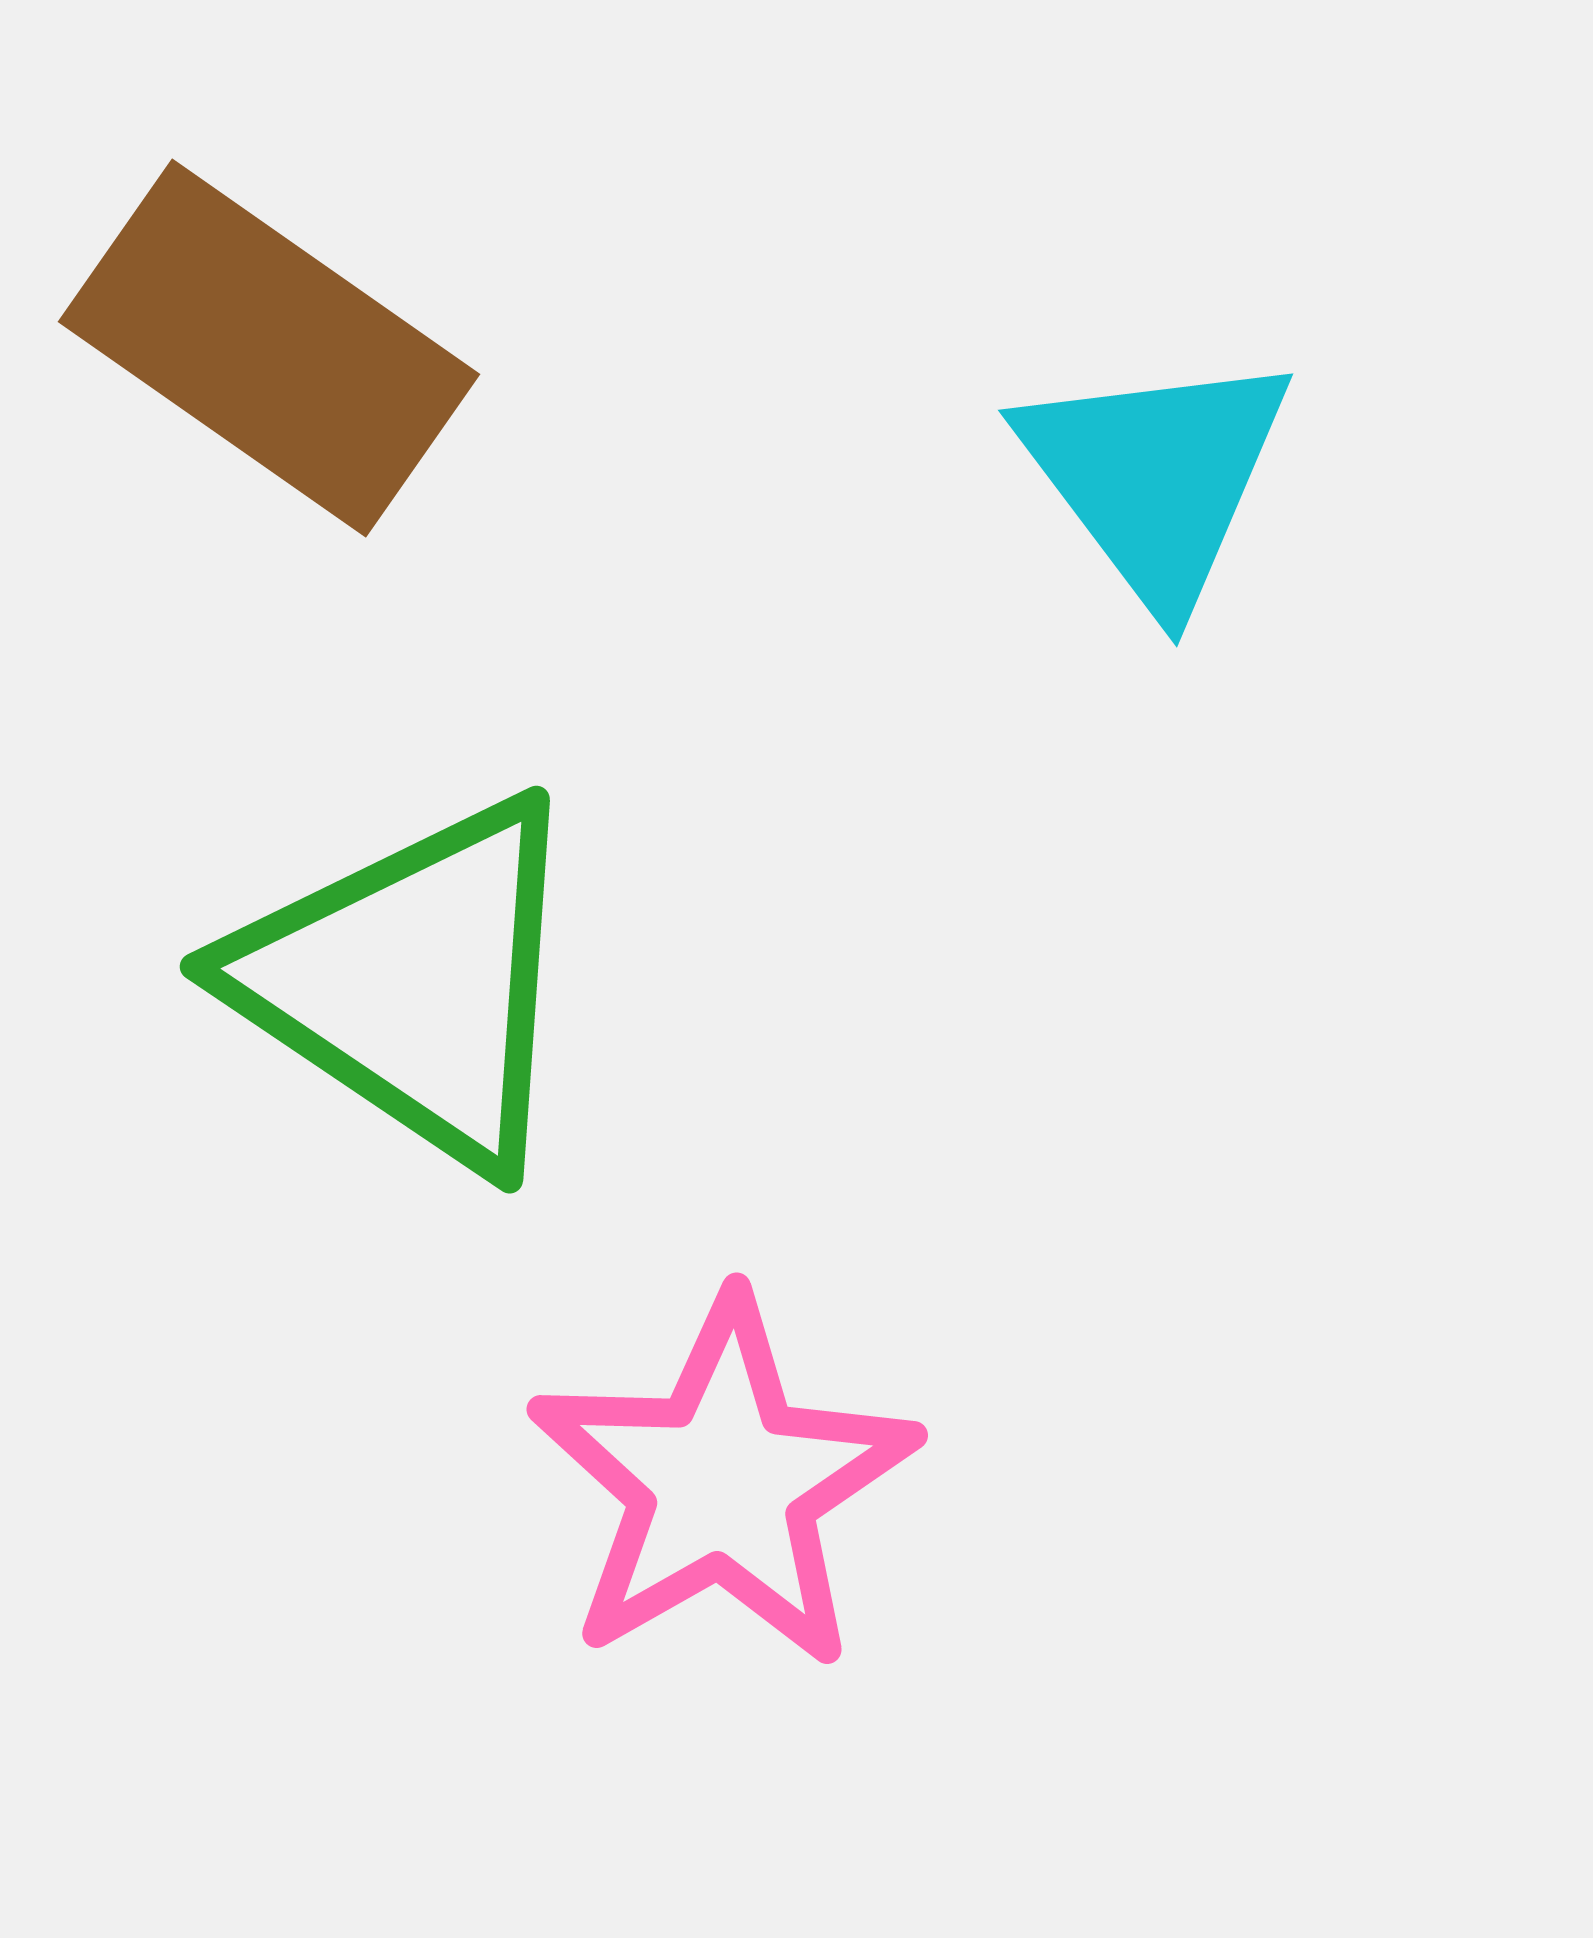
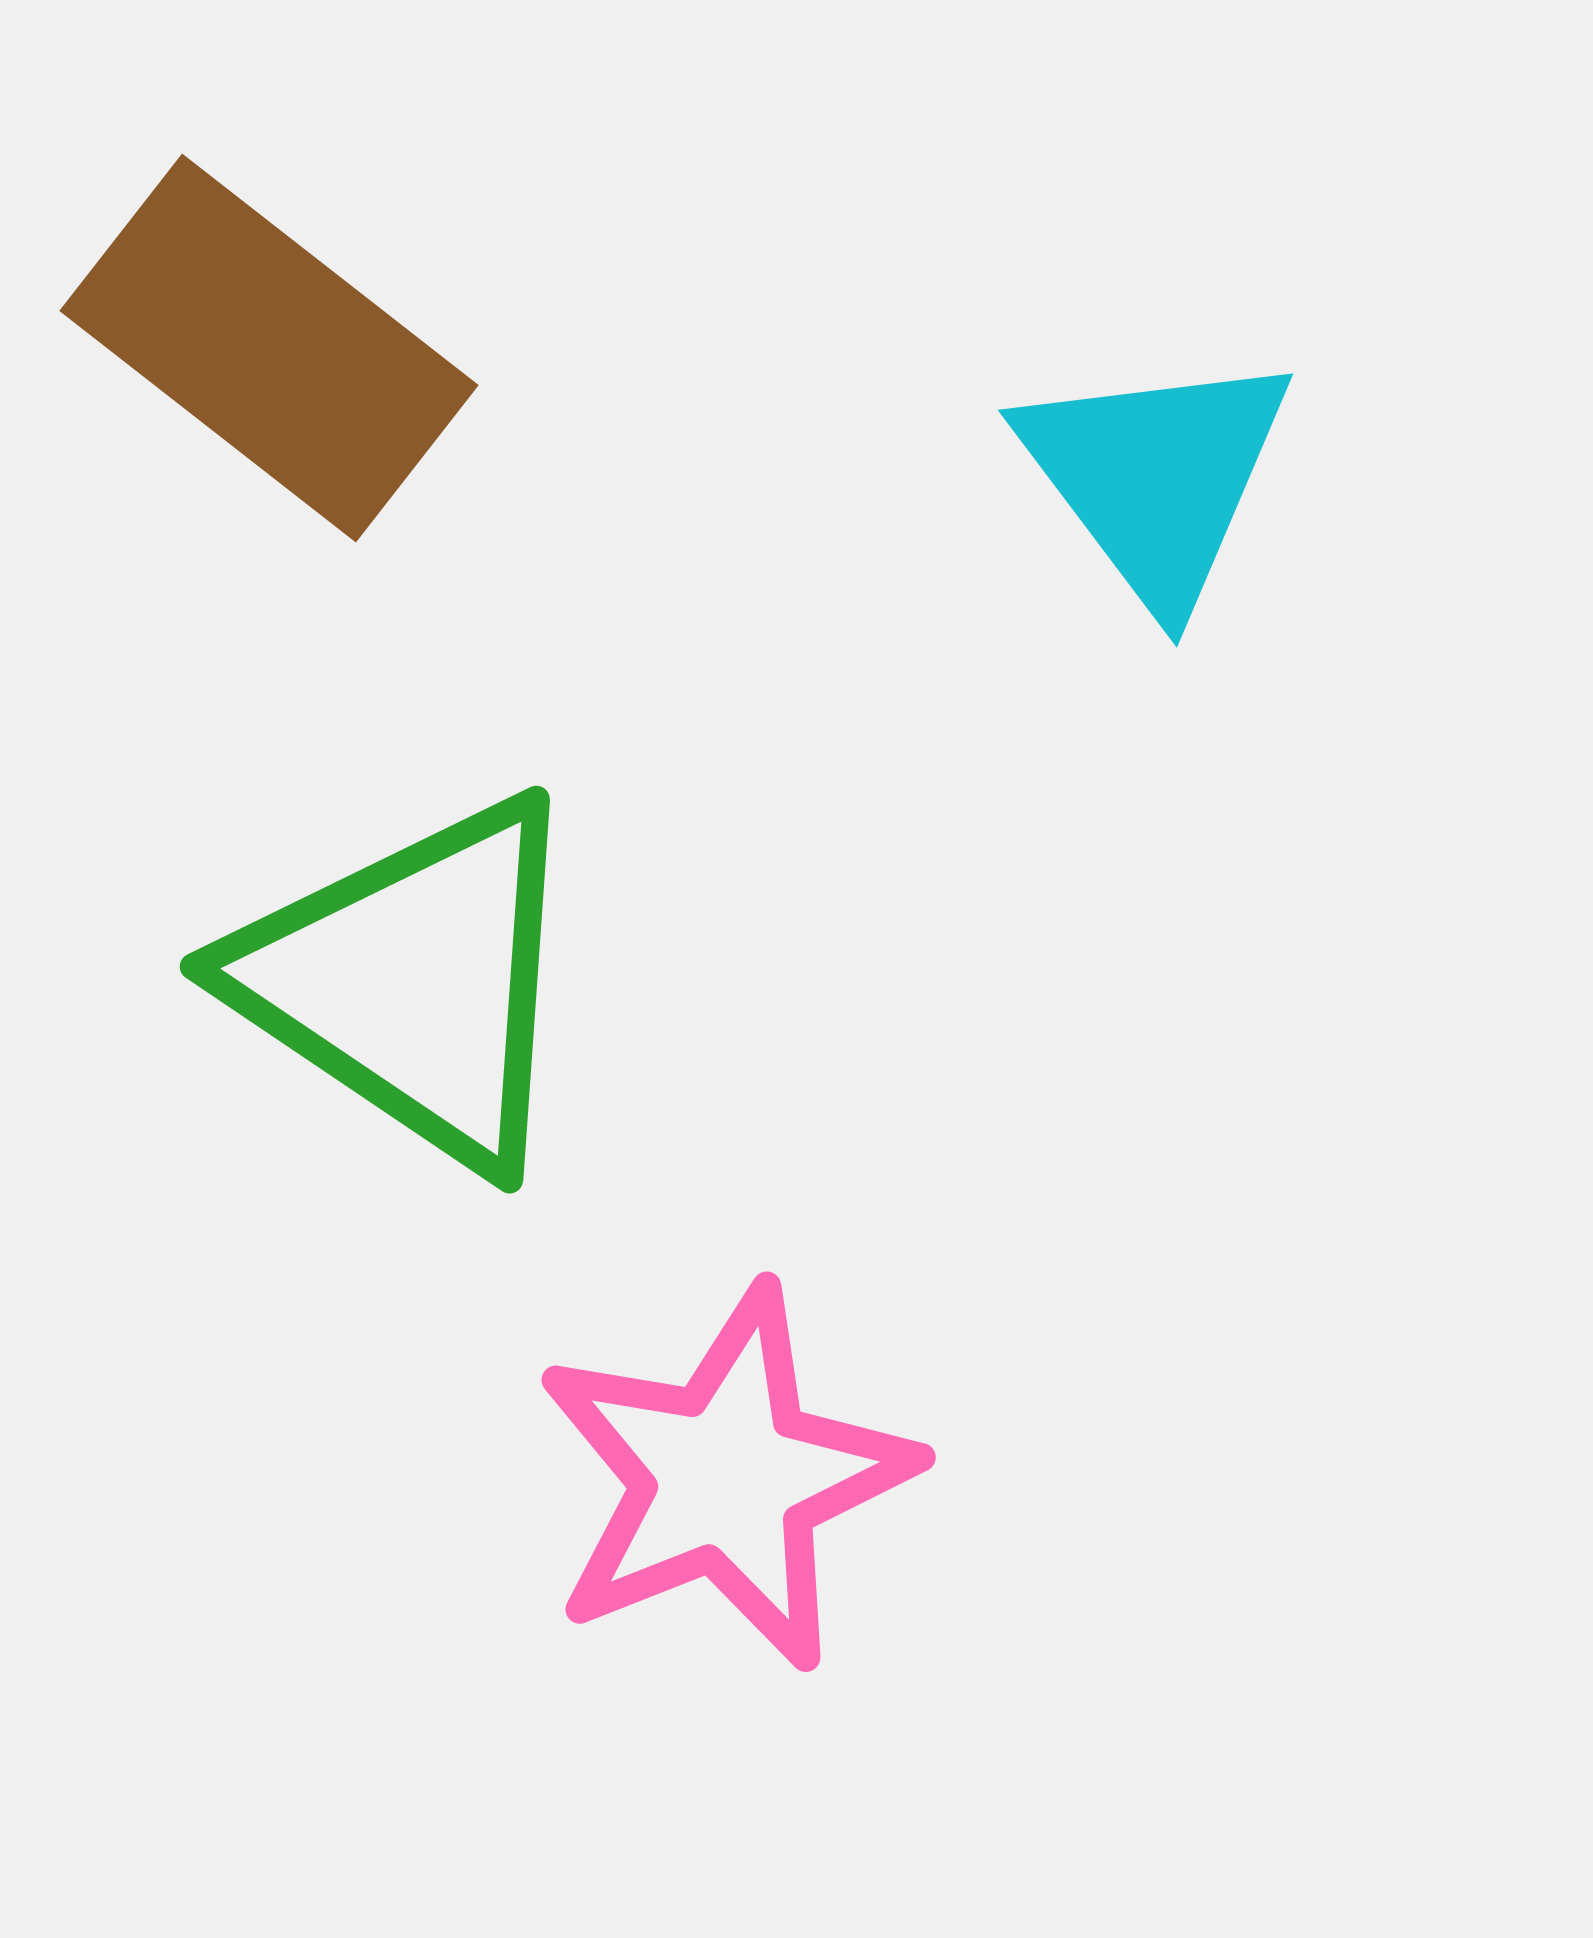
brown rectangle: rotated 3 degrees clockwise
pink star: moved 3 px right, 5 px up; rotated 8 degrees clockwise
